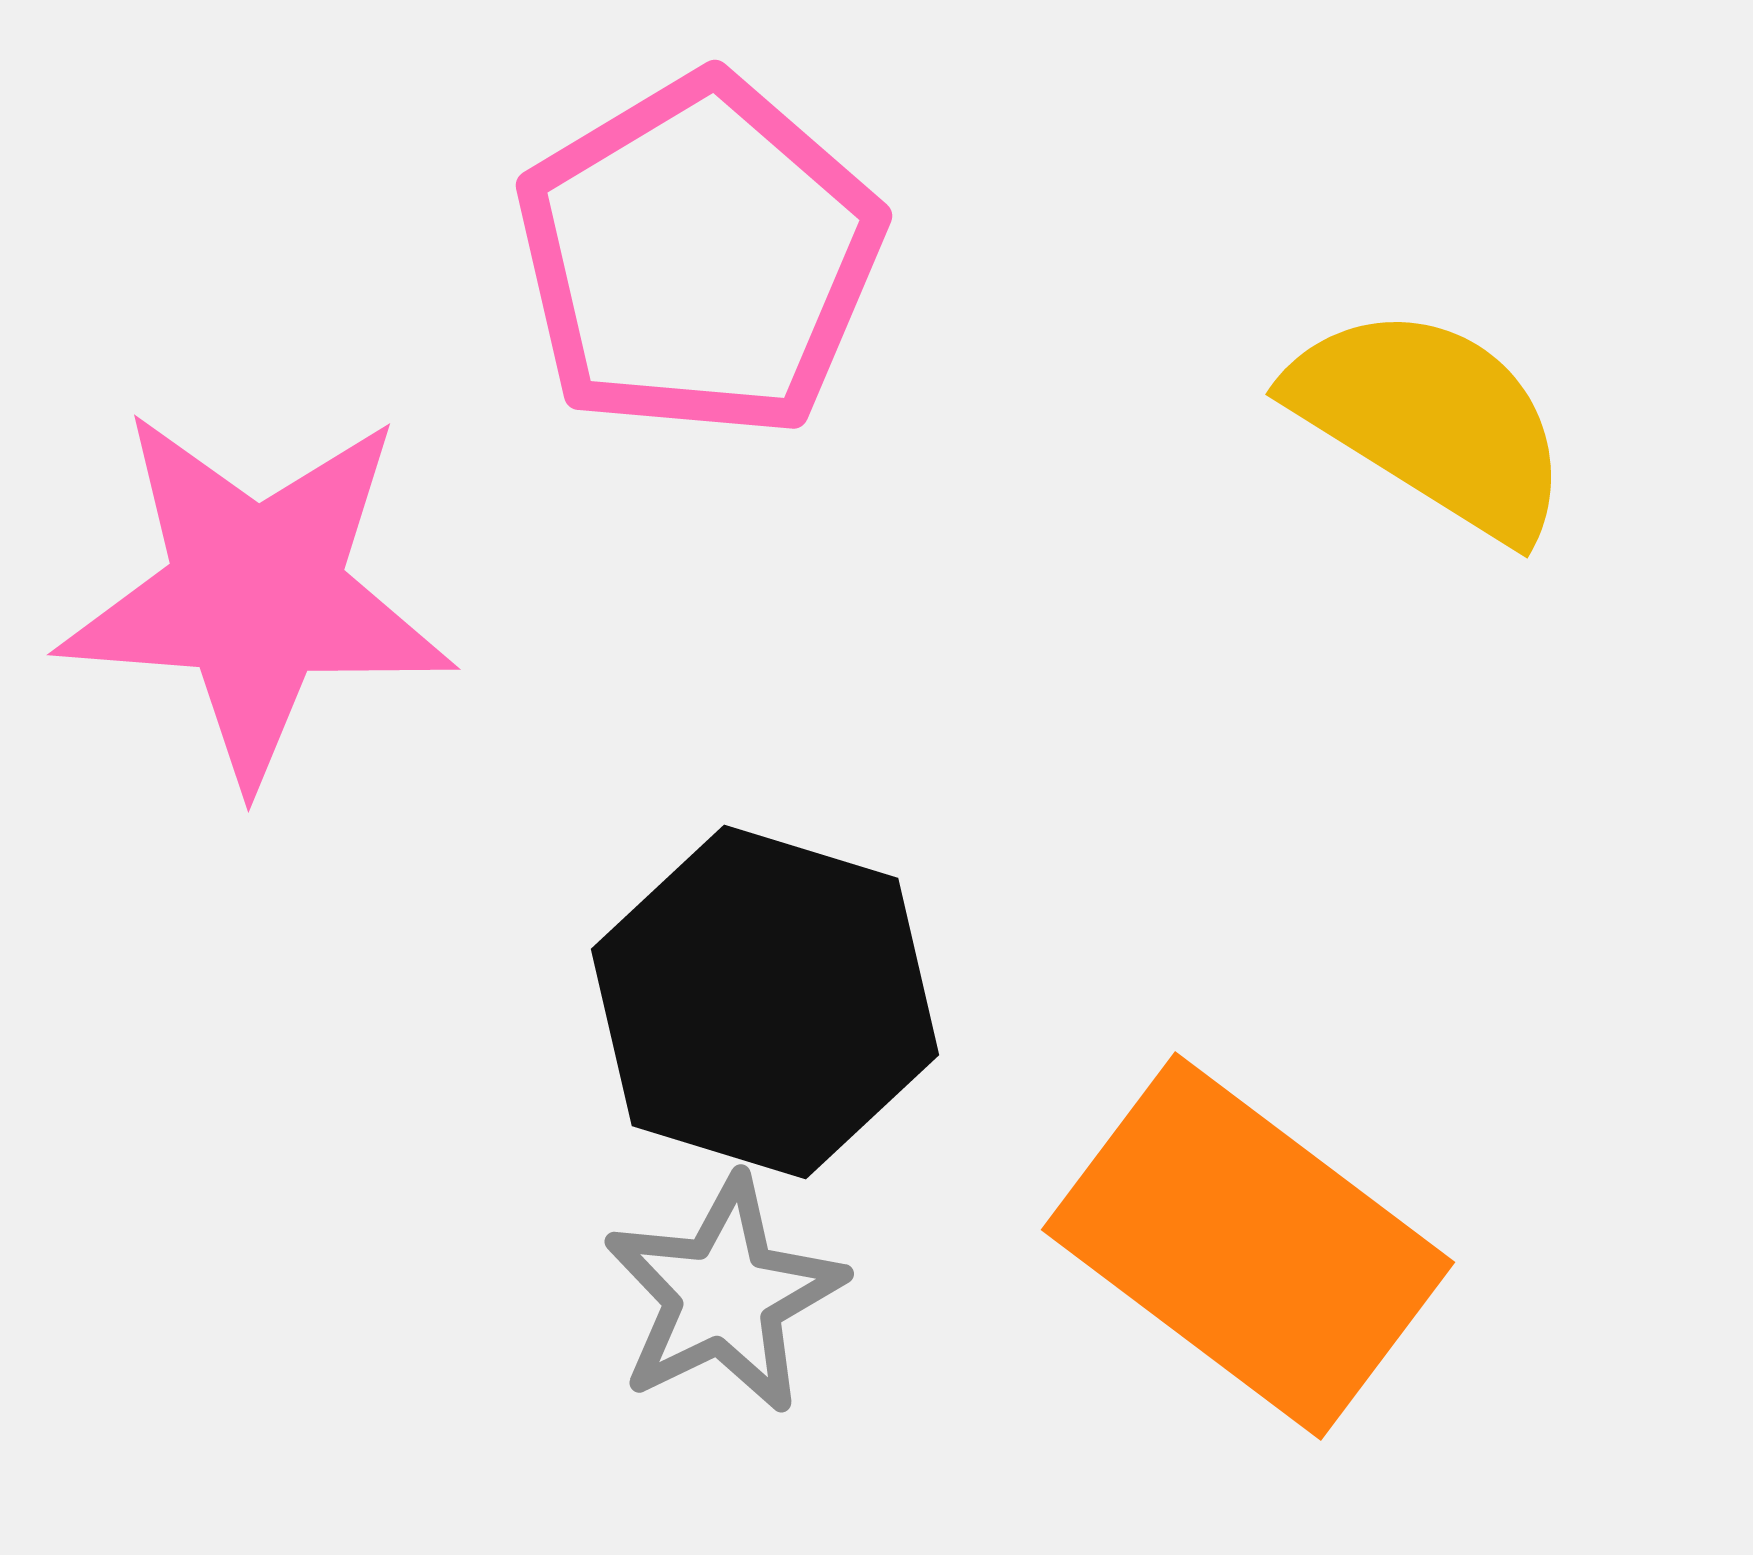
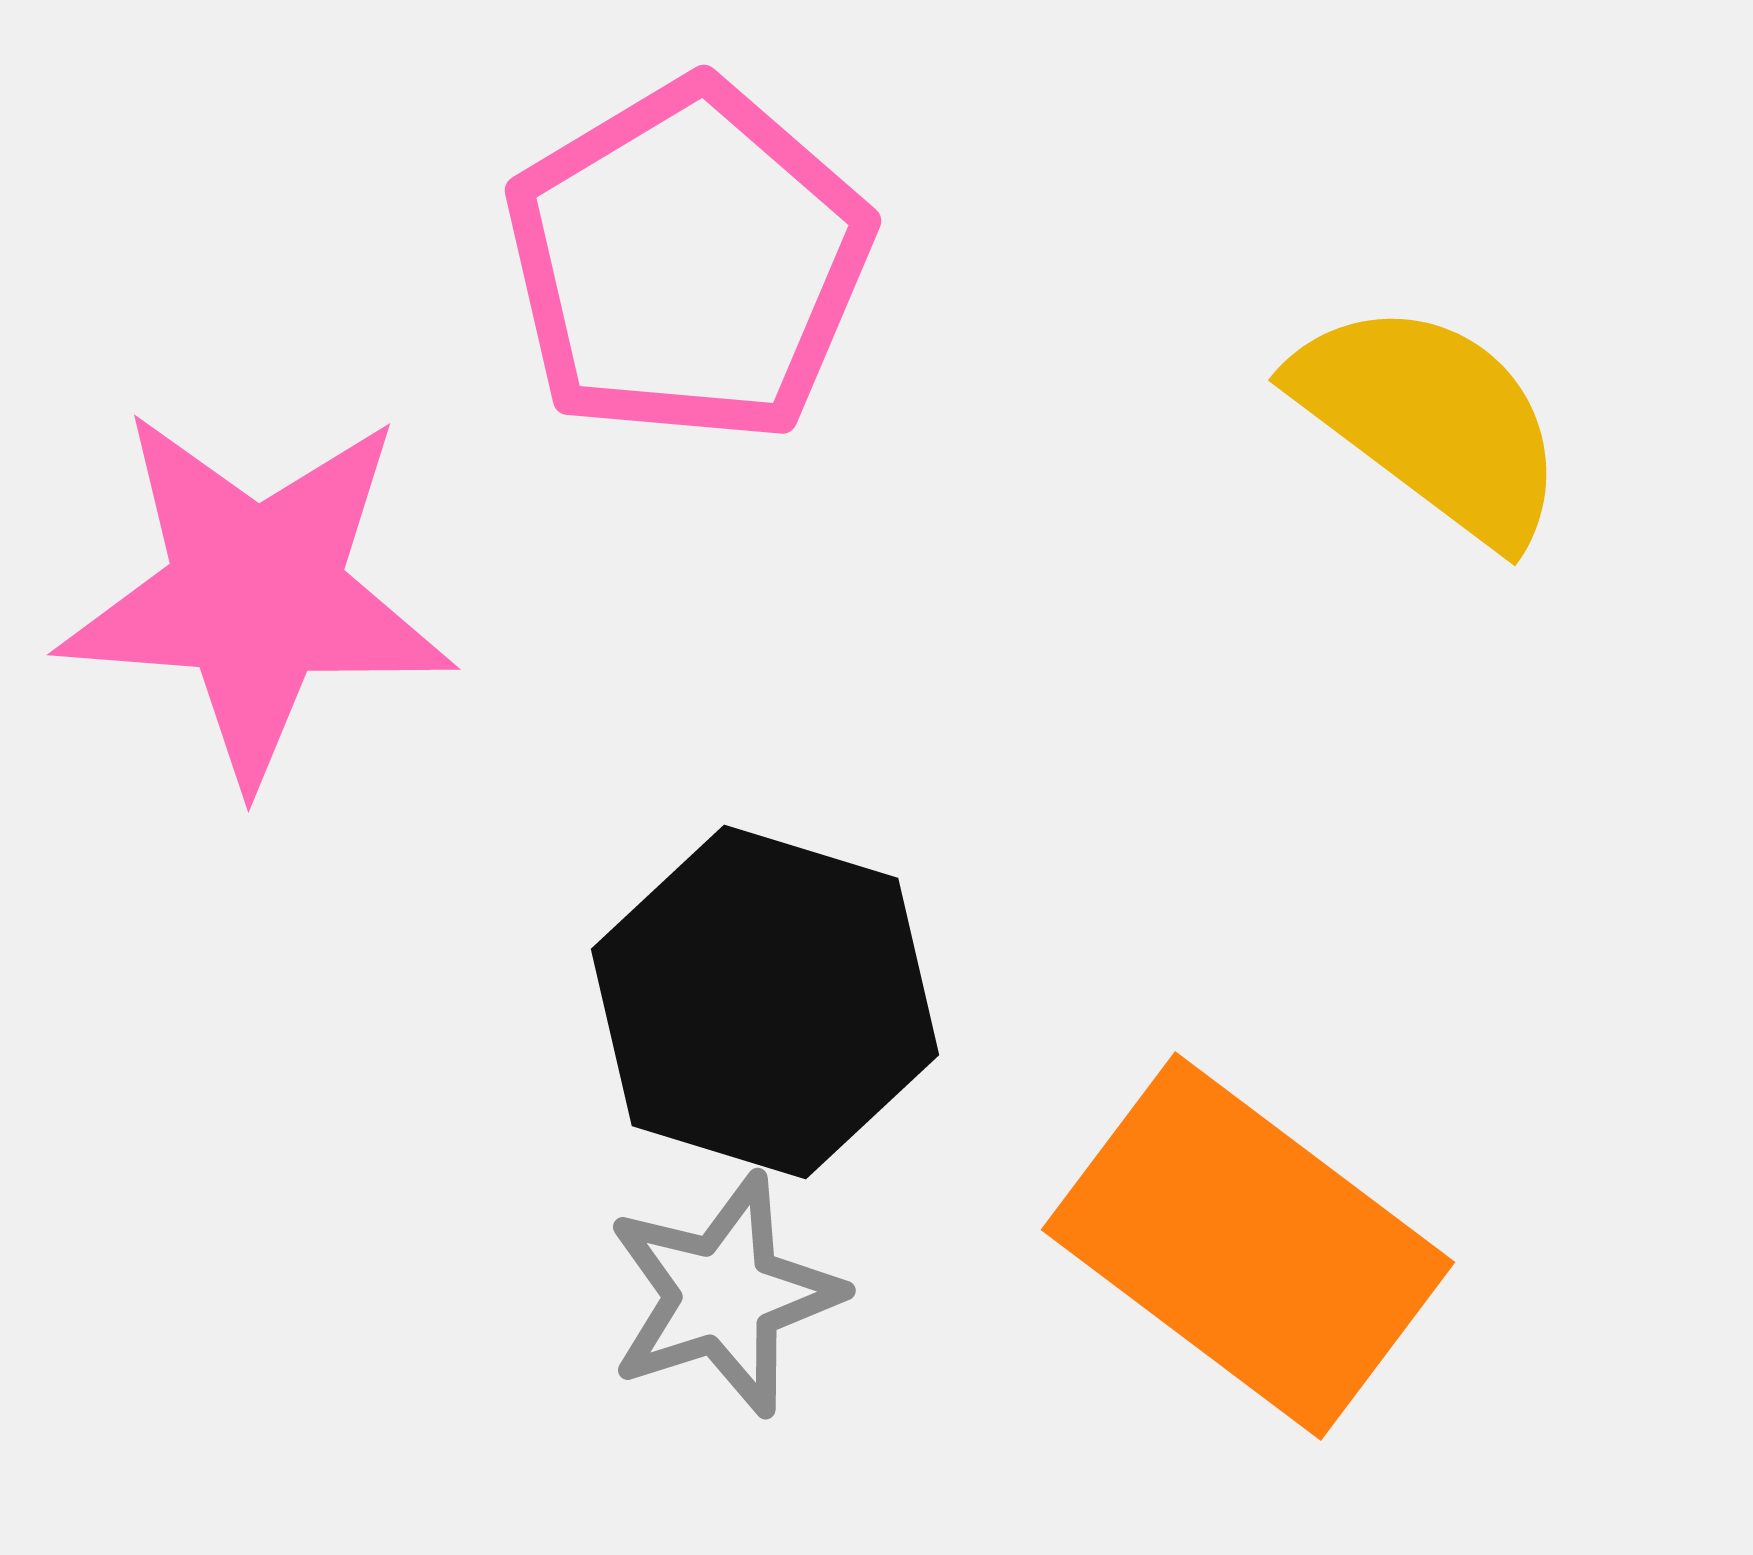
pink pentagon: moved 11 px left, 5 px down
yellow semicircle: rotated 5 degrees clockwise
gray star: rotated 8 degrees clockwise
